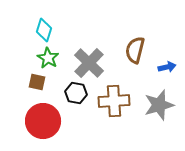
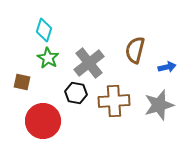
gray cross: rotated 8 degrees clockwise
brown square: moved 15 px left
